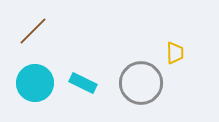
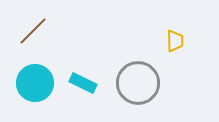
yellow trapezoid: moved 12 px up
gray circle: moved 3 px left
